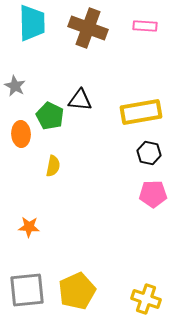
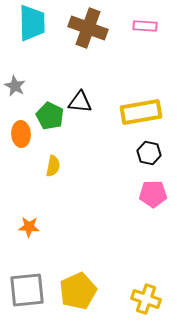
black triangle: moved 2 px down
yellow pentagon: moved 1 px right
